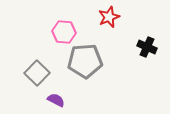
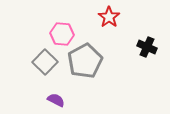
red star: rotated 15 degrees counterclockwise
pink hexagon: moved 2 px left, 2 px down
gray pentagon: rotated 24 degrees counterclockwise
gray square: moved 8 px right, 11 px up
